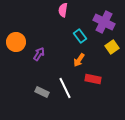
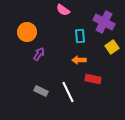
pink semicircle: rotated 64 degrees counterclockwise
cyan rectangle: rotated 32 degrees clockwise
orange circle: moved 11 px right, 10 px up
orange arrow: rotated 56 degrees clockwise
white line: moved 3 px right, 4 px down
gray rectangle: moved 1 px left, 1 px up
